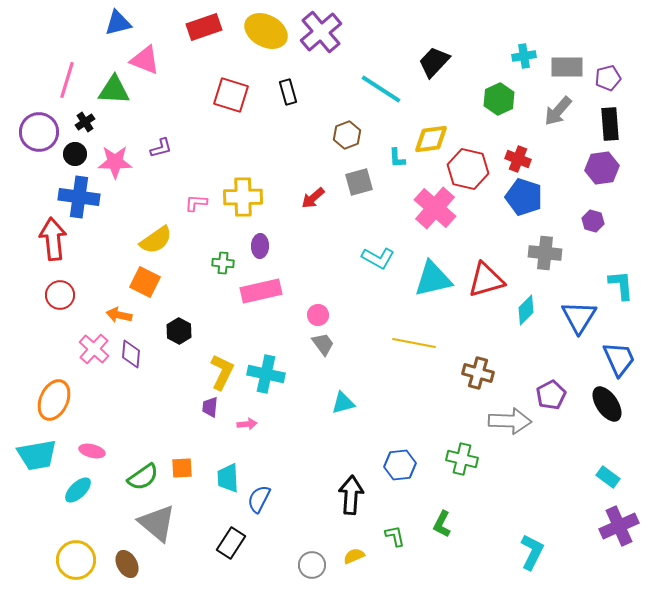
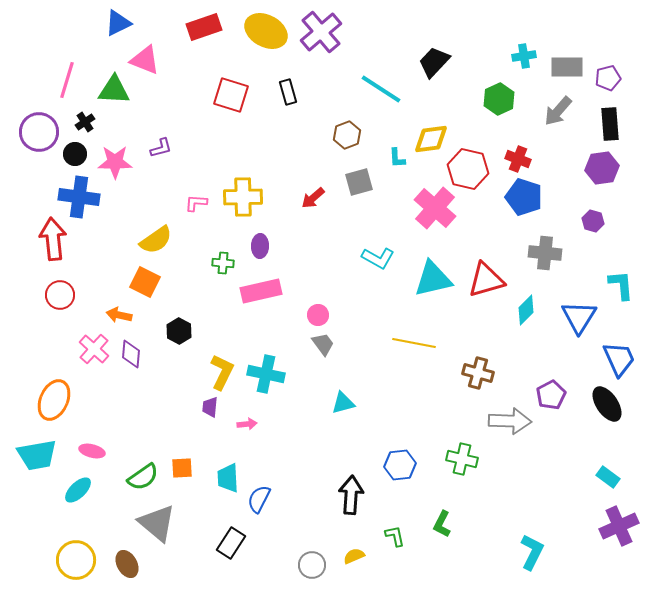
blue triangle at (118, 23): rotated 12 degrees counterclockwise
